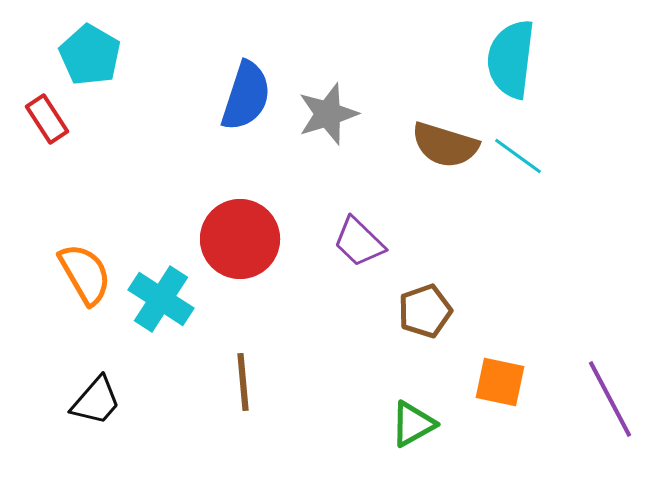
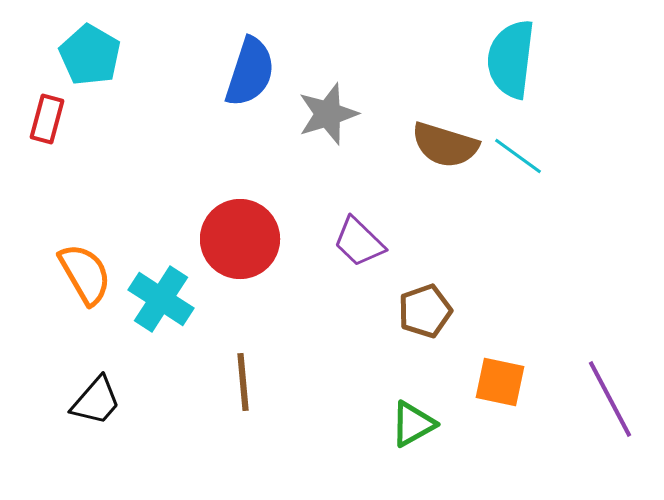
blue semicircle: moved 4 px right, 24 px up
red rectangle: rotated 48 degrees clockwise
